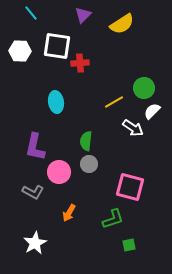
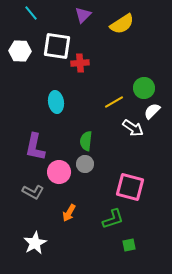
gray circle: moved 4 px left
